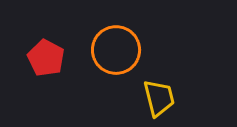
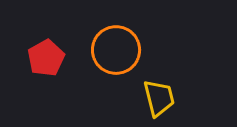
red pentagon: rotated 15 degrees clockwise
